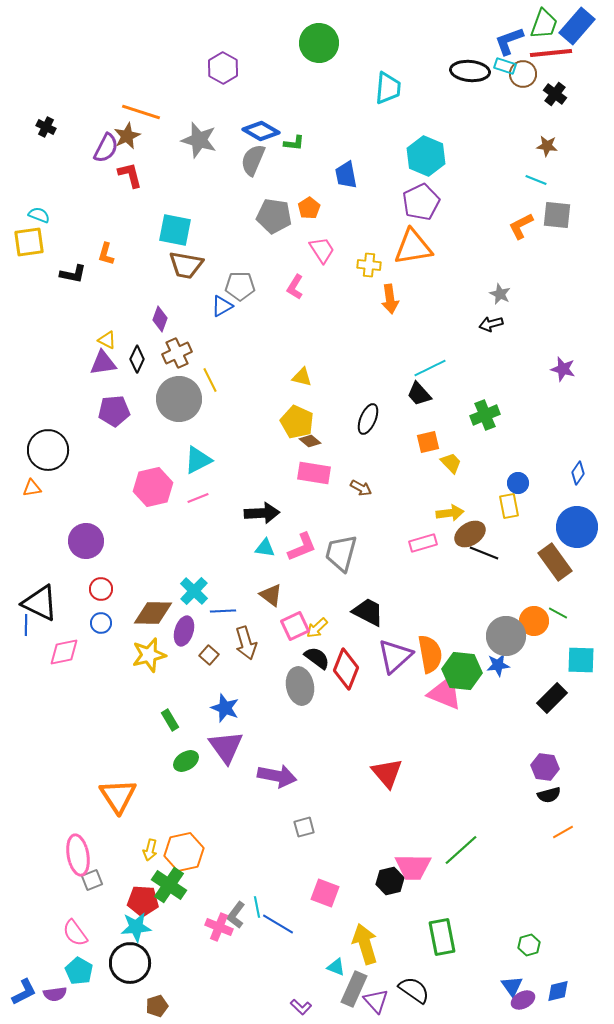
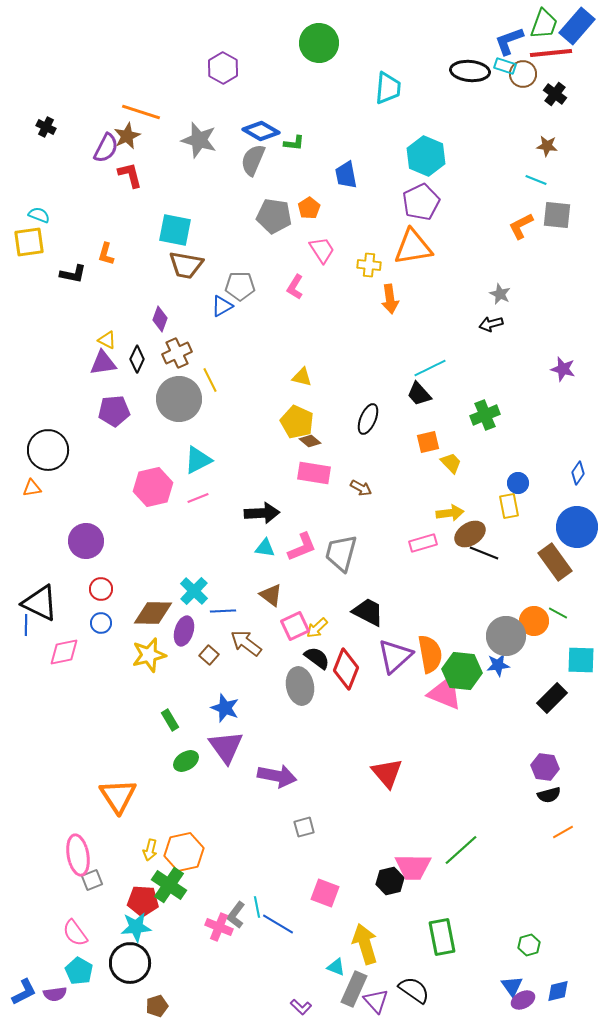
brown arrow at (246, 643): rotated 144 degrees clockwise
